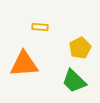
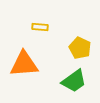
yellow pentagon: rotated 20 degrees counterclockwise
green trapezoid: rotated 80 degrees counterclockwise
